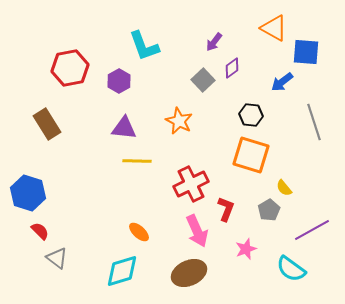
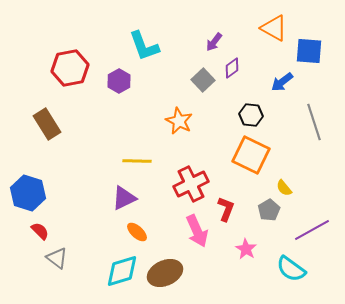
blue square: moved 3 px right, 1 px up
purple triangle: moved 70 px down; rotated 32 degrees counterclockwise
orange square: rotated 9 degrees clockwise
orange ellipse: moved 2 px left
pink star: rotated 20 degrees counterclockwise
brown ellipse: moved 24 px left
